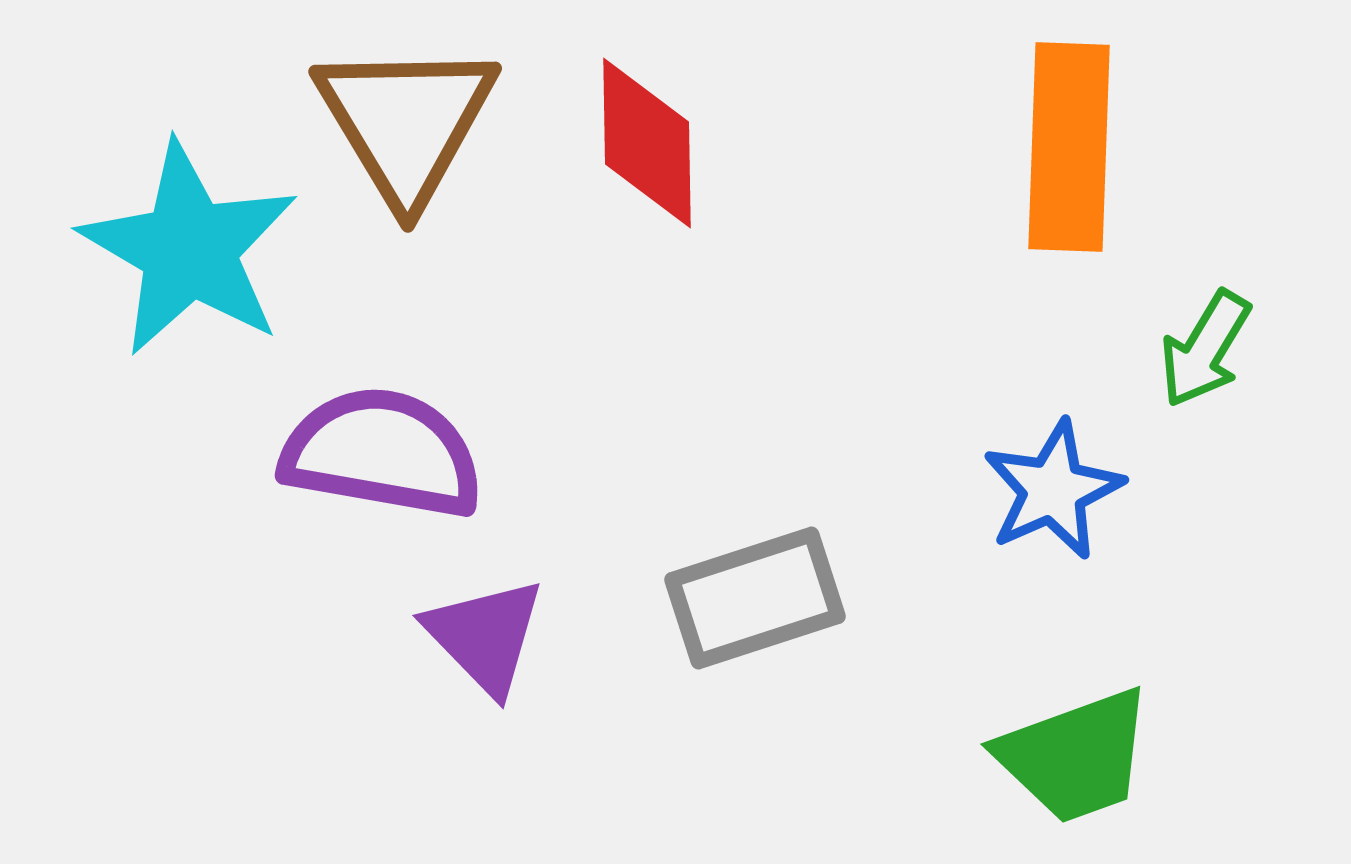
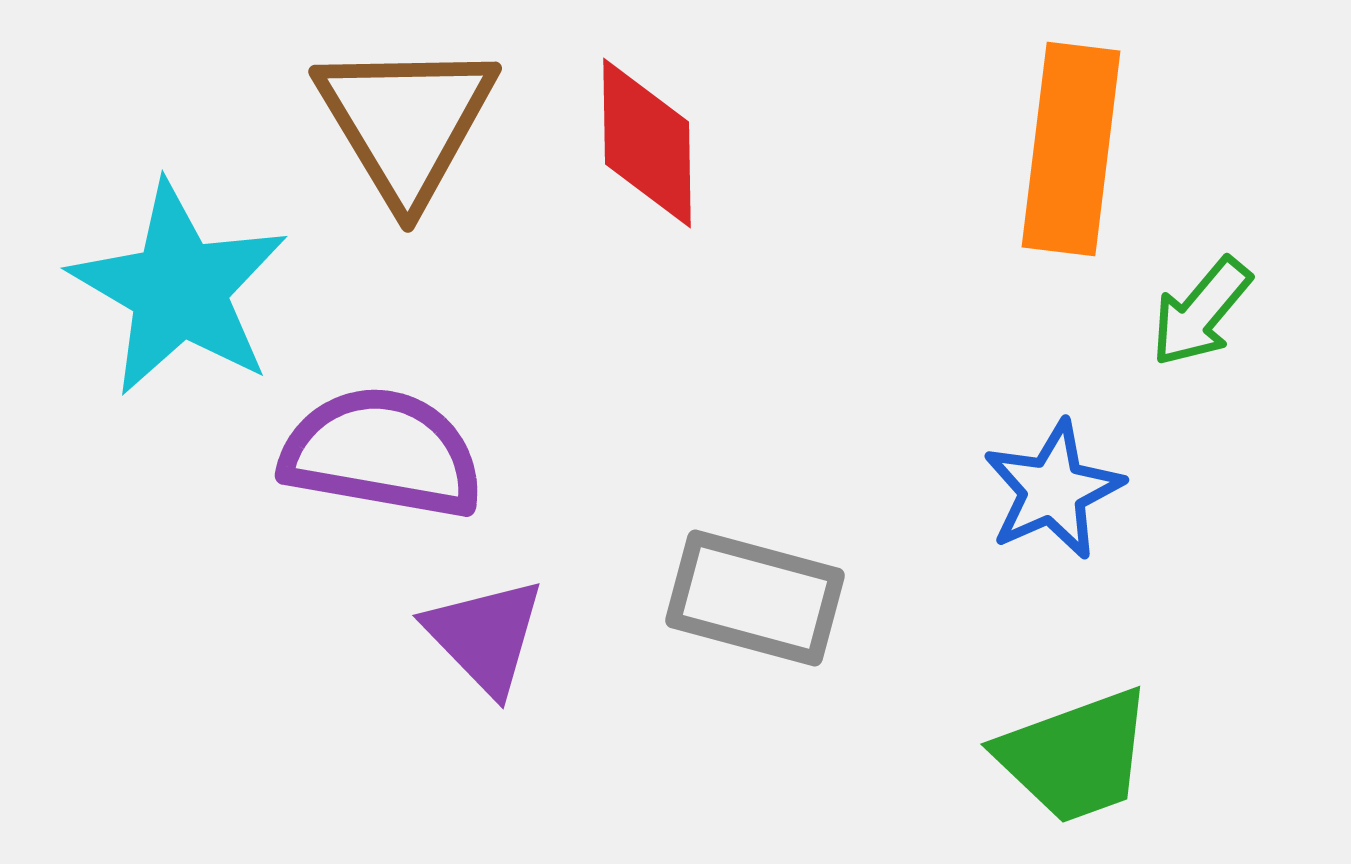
orange rectangle: moved 2 px right, 2 px down; rotated 5 degrees clockwise
cyan star: moved 10 px left, 40 px down
green arrow: moved 4 px left, 37 px up; rotated 9 degrees clockwise
gray rectangle: rotated 33 degrees clockwise
